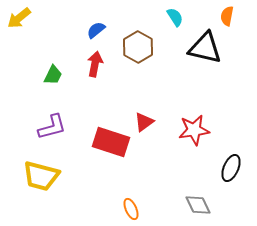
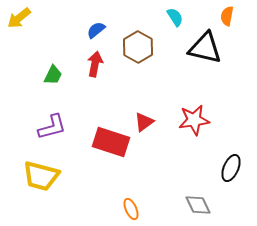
red star: moved 10 px up
